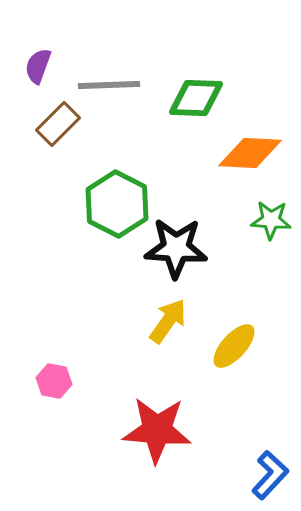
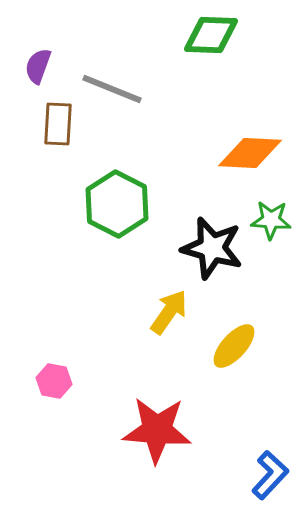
gray line: moved 3 px right, 4 px down; rotated 24 degrees clockwise
green diamond: moved 15 px right, 63 px up
brown rectangle: rotated 42 degrees counterclockwise
black star: moved 36 px right; rotated 12 degrees clockwise
yellow arrow: moved 1 px right, 9 px up
